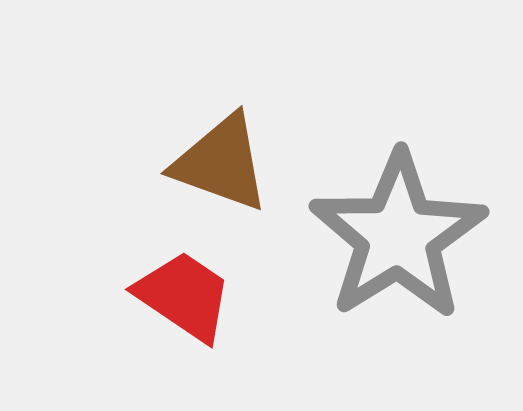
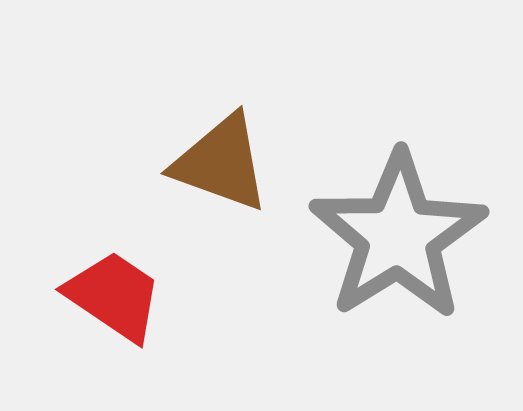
red trapezoid: moved 70 px left
